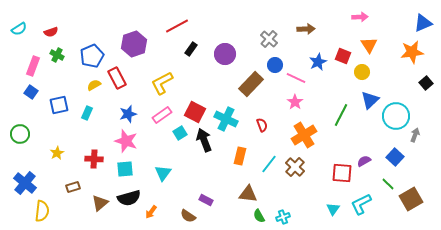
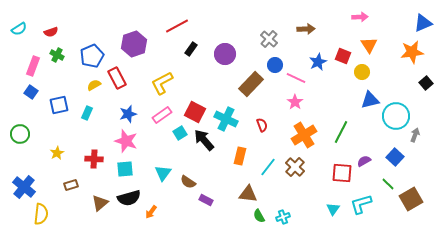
blue triangle at (370, 100): rotated 30 degrees clockwise
green line at (341, 115): moved 17 px down
black arrow at (204, 140): rotated 20 degrees counterclockwise
cyan line at (269, 164): moved 1 px left, 3 px down
blue cross at (25, 183): moved 1 px left, 4 px down
brown rectangle at (73, 187): moved 2 px left, 2 px up
cyan L-shape at (361, 204): rotated 10 degrees clockwise
yellow semicircle at (42, 211): moved 1 px left, 3 px down
brown semicircle at (188, 216): moved 34 px up
